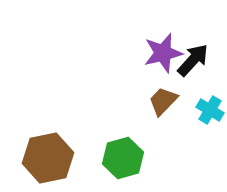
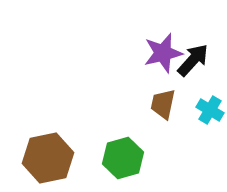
brown trapezoid: moved 3 px down; rotated 32 degrees counterclockwise
